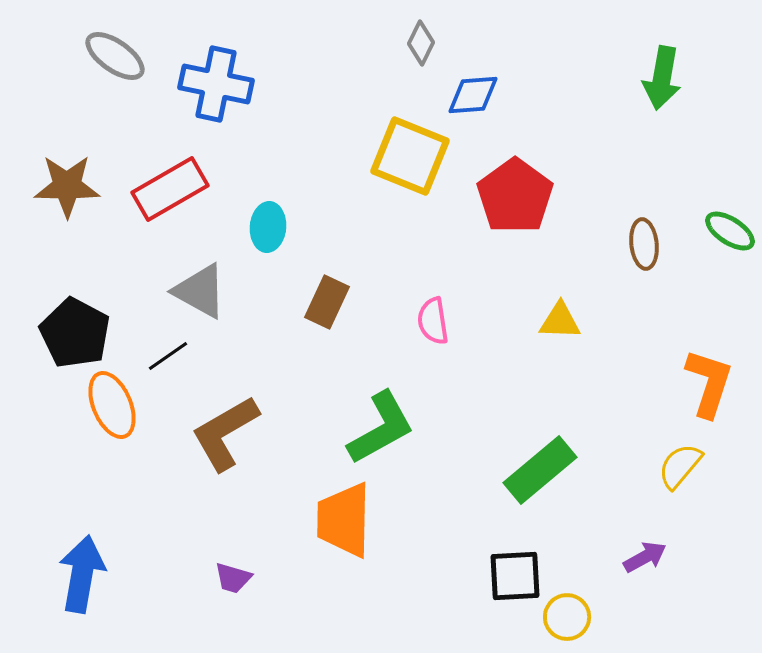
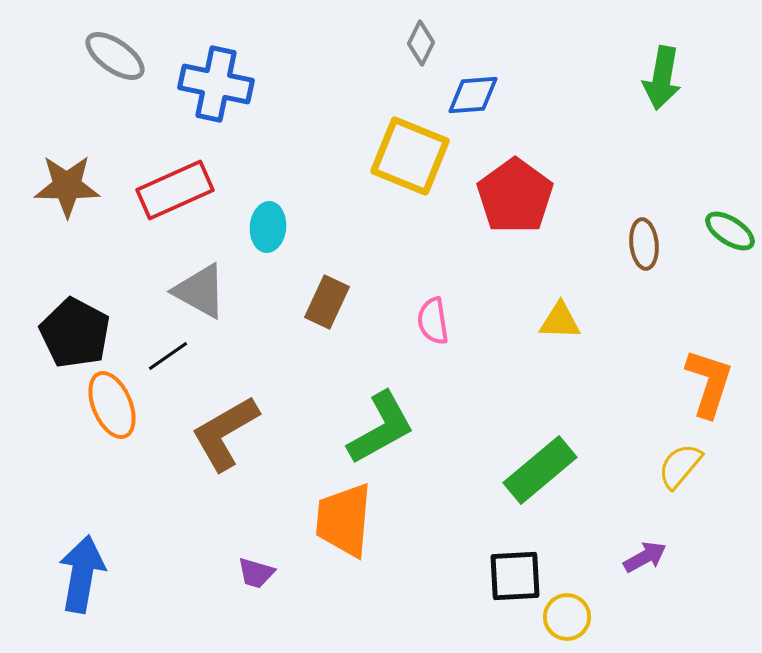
red rectangle: moved 5 px right, 1 px down; rotated 6 degrees clockwise
orange trapezoid: rotated 4 degrees clockwise
purple trapezoid: moved 23 px right, 5 px up
